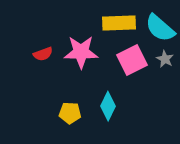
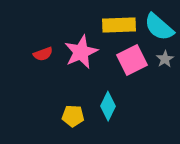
yellow rectangle: moved 2 px down
cyan semicircle: moved 1 px left, 1 px up
pink star: rotated 24 degrees counterclockwise
gray star: rotated 12 degrees clockwise
yellow pentagon: moved 3 px right, 3 px down
